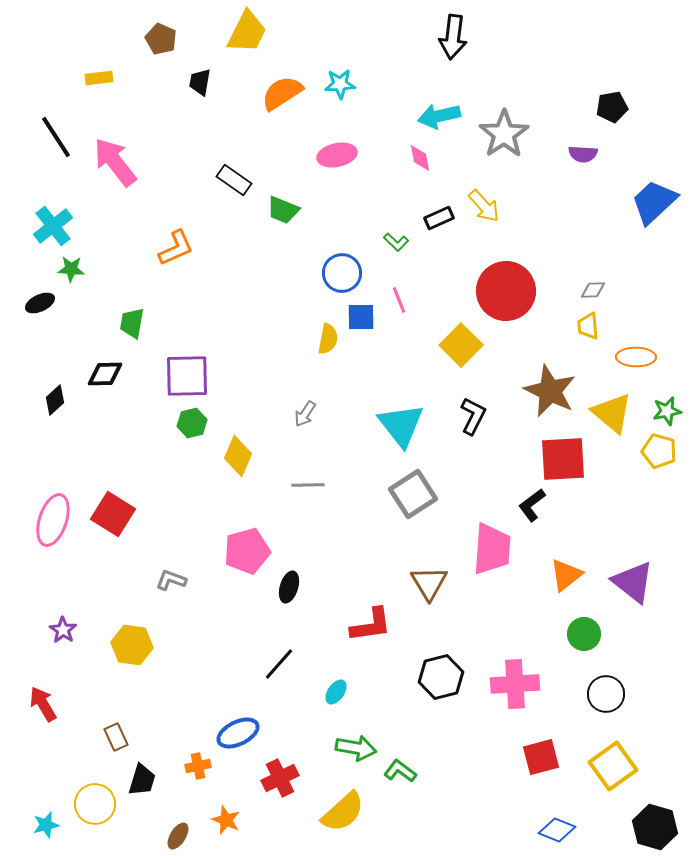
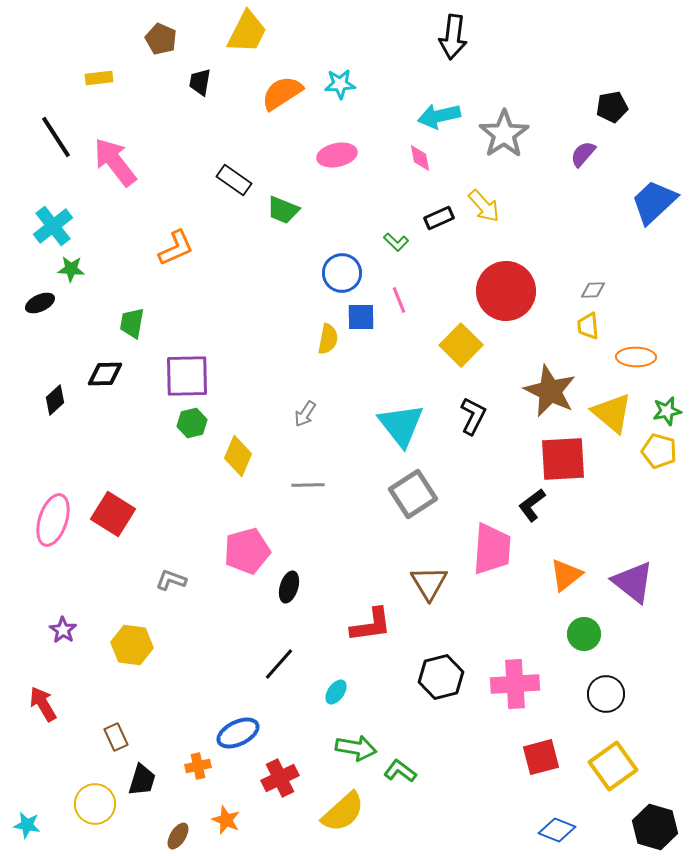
purple semicircle at (583, 154): rotated 128 degrees clockwise
cyan star at (46, 825): moved 19 px left; rotated 24 degrees clockwise
